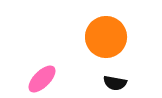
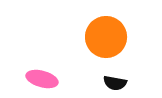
pink ellipse: rotated 60 degrees clockwise
